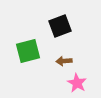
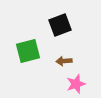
black square: moved 1 px up
pink star: moved 1 px left, 1 px down; rotated 24 degrees clockwise
